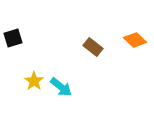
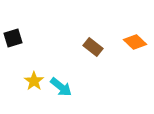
orange diamond: moved 2 px down
